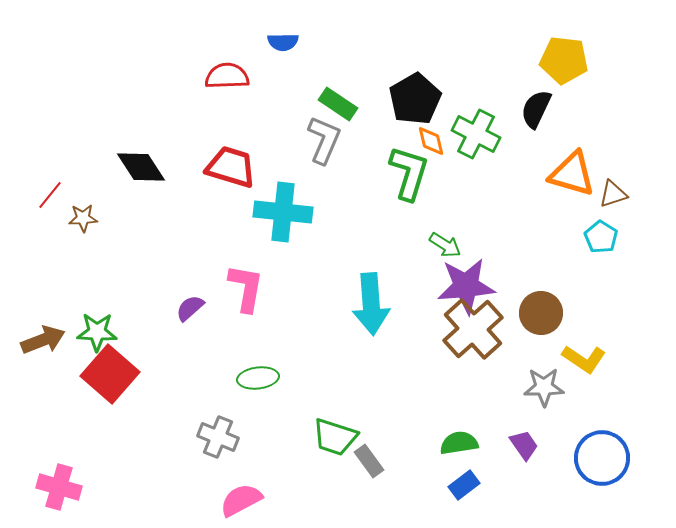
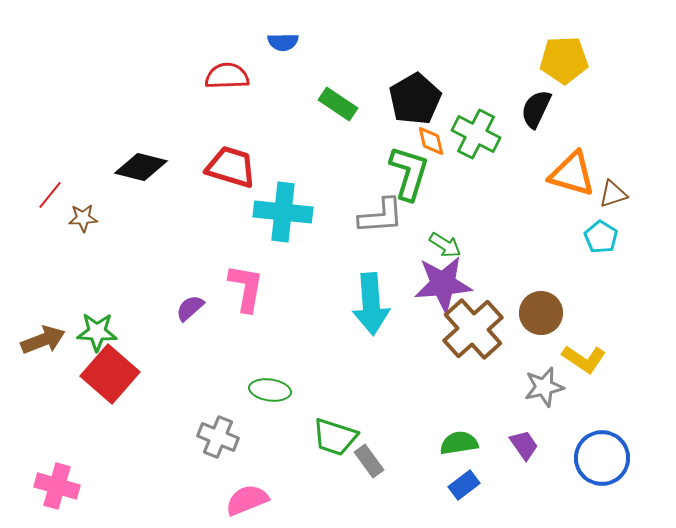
yellow pentagon: rotated 9 degrees counterclockwise
gray L-shape: moved 57 px right, 76 px down; rotated 63 degrees clockwise
black diamond: rotated 42 degrees counterclockwise
purple star: moved 23 px left, 2 px up
green ellipse: moved 12 px right, 12 px down; rotated 15 degrees clockwise
gray star: rotated 12 degrees counterclockwise
pink cross: moved 2 px left, 1 px up
pink semicircle: moved 6 px right; rotated 6 degrees clockwise
